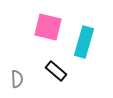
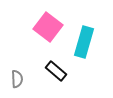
pink square: rotated 24 degrees clockwise
